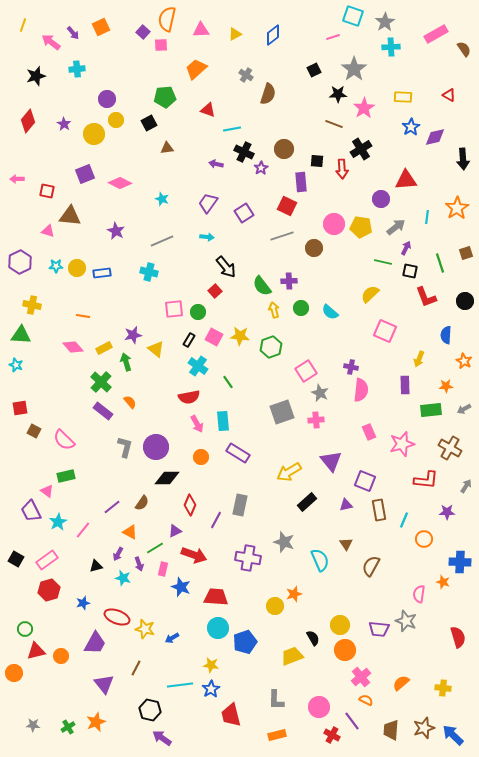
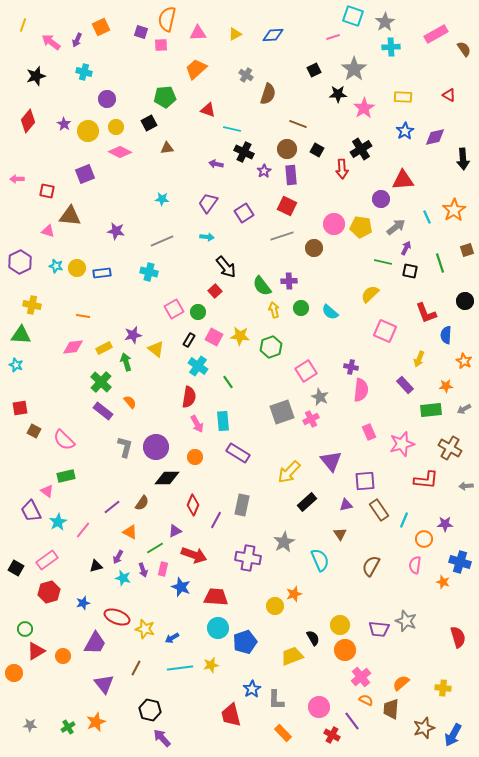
pink triangle at (201, 30): moved 3 px left, 3 px down
purple square at (143, 32): moved 2 px left; rotated 24 degrees counterclockwise
purple arrow at (73, 33): moved 4 px right, 7 px down; rotated 64 degrees clockwise
blue diamond at (273, 35): rotated 35 degrees clockwise
cyan cross at (77, 69): moved 7 px right, 3 px down; rotated 21 degrees clockwise
yellow circle at (116, 120): moved 7 px down
brown line at (334, 124): moved 36 px left
blue star at (411, 127): moved 6 px left, 4 px down
cyan line at (232, 129): rotated 24 degrees clockwise
yellow circle at (94, 134): moved 6 px left, 3 px up
brown circle at (284, 149): moved 3 px right
black square at (317, 161): moved 11 px up; rotated 24 degrees clockwise
purple star at (261, 168): moved 3 px right, 3 px down
red triangle at (406, 180): moved 3 px left
purple rectangle at (301, 182): moved 10 px left, 7 px up
pink diamond at (120, 183): moved 31 px up
cyan star at (162, 199): rotated 16 degrees counterclockwise
orange star at (457, 208): moved 3 px left, 2 px down
cyan line at (427, 217): rotated 32 degrees counterclockwise
purple star at (116, 231): rotated 18 degrees counterclockwise
brown square at (466, 253): moved 1 px right, 3 px up
cyan star at (56, 266): rotated 16 degrees clockwise
red L-shape at (426, 297): moved 16 px down
pink square at (174, 309): rotated 24 degrees counterclockwise
pink diamond at (73, 347): rotated 55 degrees counterclockwise
purple rectangle at (405, 385): rotated 42 degrees counterclockwise
gray star at (320, 393): moved 4 px down
red semicircle at (189, 397): rotated 70 degrees counterclockwise
pink cross at (316, 420): moved 5 px left, 1 px up; rotated 21 degrees counterclockwise
orange circle at (201, 457): moved 6 px left
yellow arrow at (289, 472): rotated 15 degrees counterclockwise
purple square at (365, 481): rotated 25 degrees counterclockwise
gray arrow at (466, 486): rotated 128 degrees counterclockwise
red diamond at (190, 505): moved 3 px right
gray rectangle at (240, 505): moved 2 px right
brown rectangle at (379, 510): rotated 25 degrees counterclockwise
purple star at (447, 512): moved 2 px left, 12 px down
gray star at (284, 542): rotated 25 degrees clockwise
brown triangle at (346, 544): moved 6 px left, 10 px up
purple arrow at (118, 554): moved 3 px down
black square at (16, 559): moved 9 px down
blue cross at (460, 562): rotated 15 degrees clockwise
purple arrow at (139, 564): moved 4 px right, 6 px down
red hexagon at (49, 590): moved 2 px down
pink semicircle at (419, 594): moved 4 px left, 29 px up
red triangle at (36, 651): rotated 18 degrees counterclockwise
orange circle at (61, 656): moved 2 px right
yellow star at (211, 665): rotated 21 degrees counterclockwise
cyan line at (180, 685): moved 17 px up
blue star at (211, 689): moved 41 px right
gray star at (33, 725): moved 3 px left
brown trapezoid at (391, 730): moved 21 px up
orange rectangle at (277, 735): moved 6 px right, 2 px up; rotated 60 degrees clockwise
blue arrow at (453, 735): rotated 105 degrees counterclockwise
purple arrow at (162, 738): rotated 12 degrees clockwise
